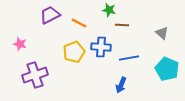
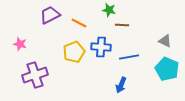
gray triangle: moved 3 px right, 8 px down; rotated 16 degrees counterclockwise
blue line: moved 1 px up
